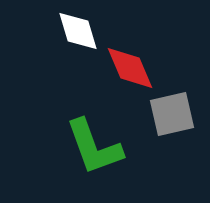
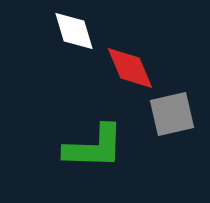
white diamond: moved 4 px left
green L-shape: rotated 68 degrees counterclockwise
